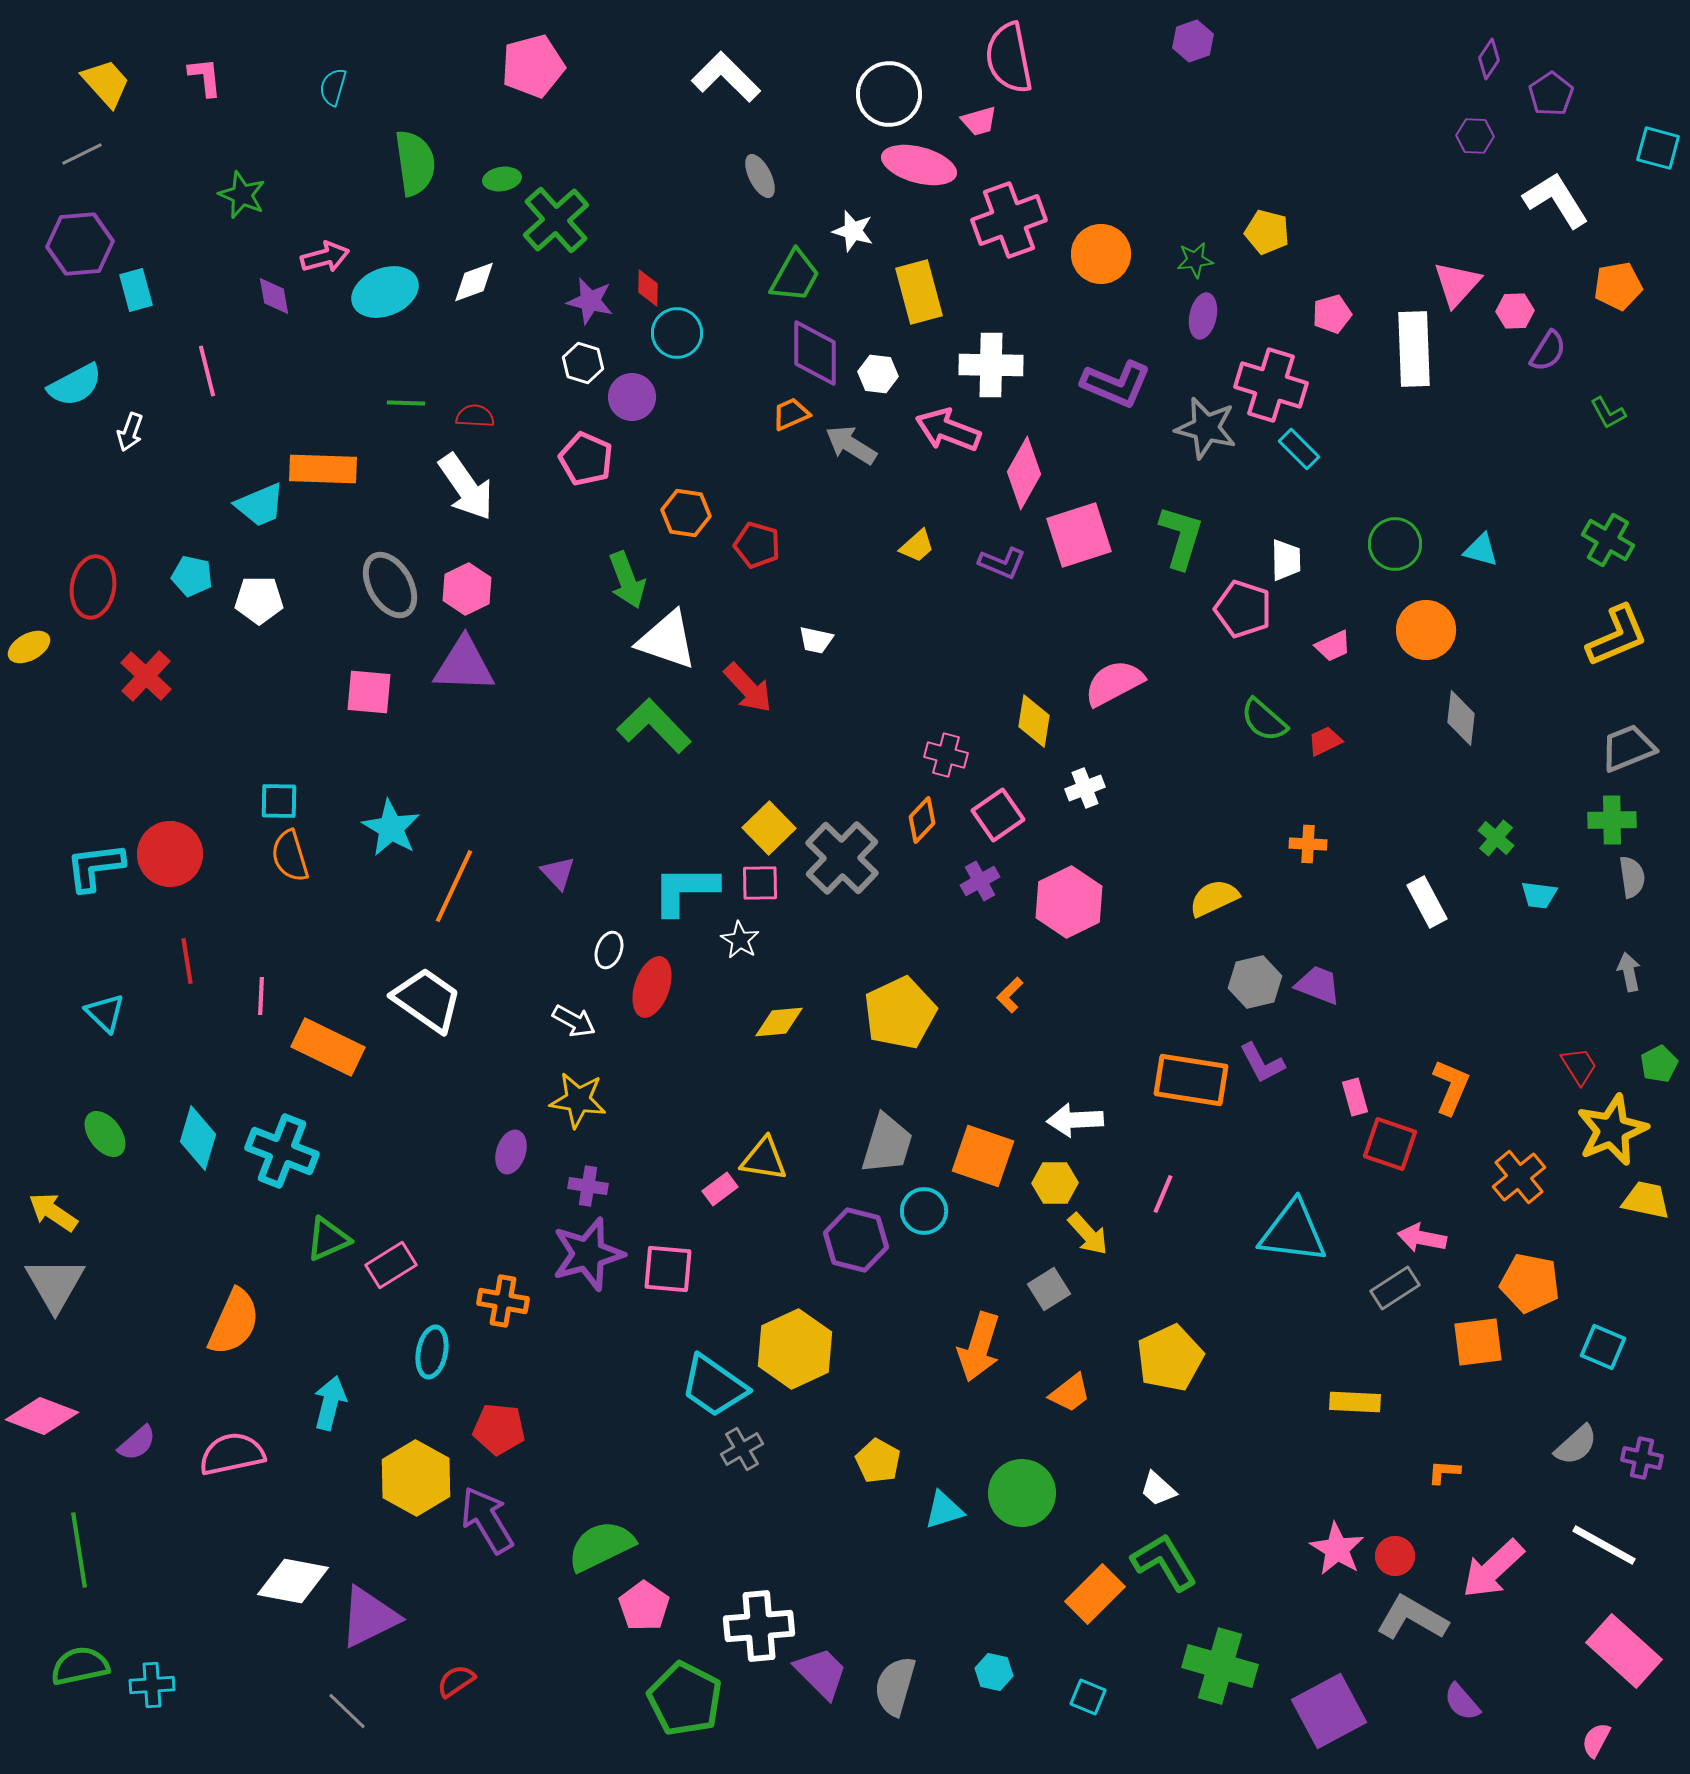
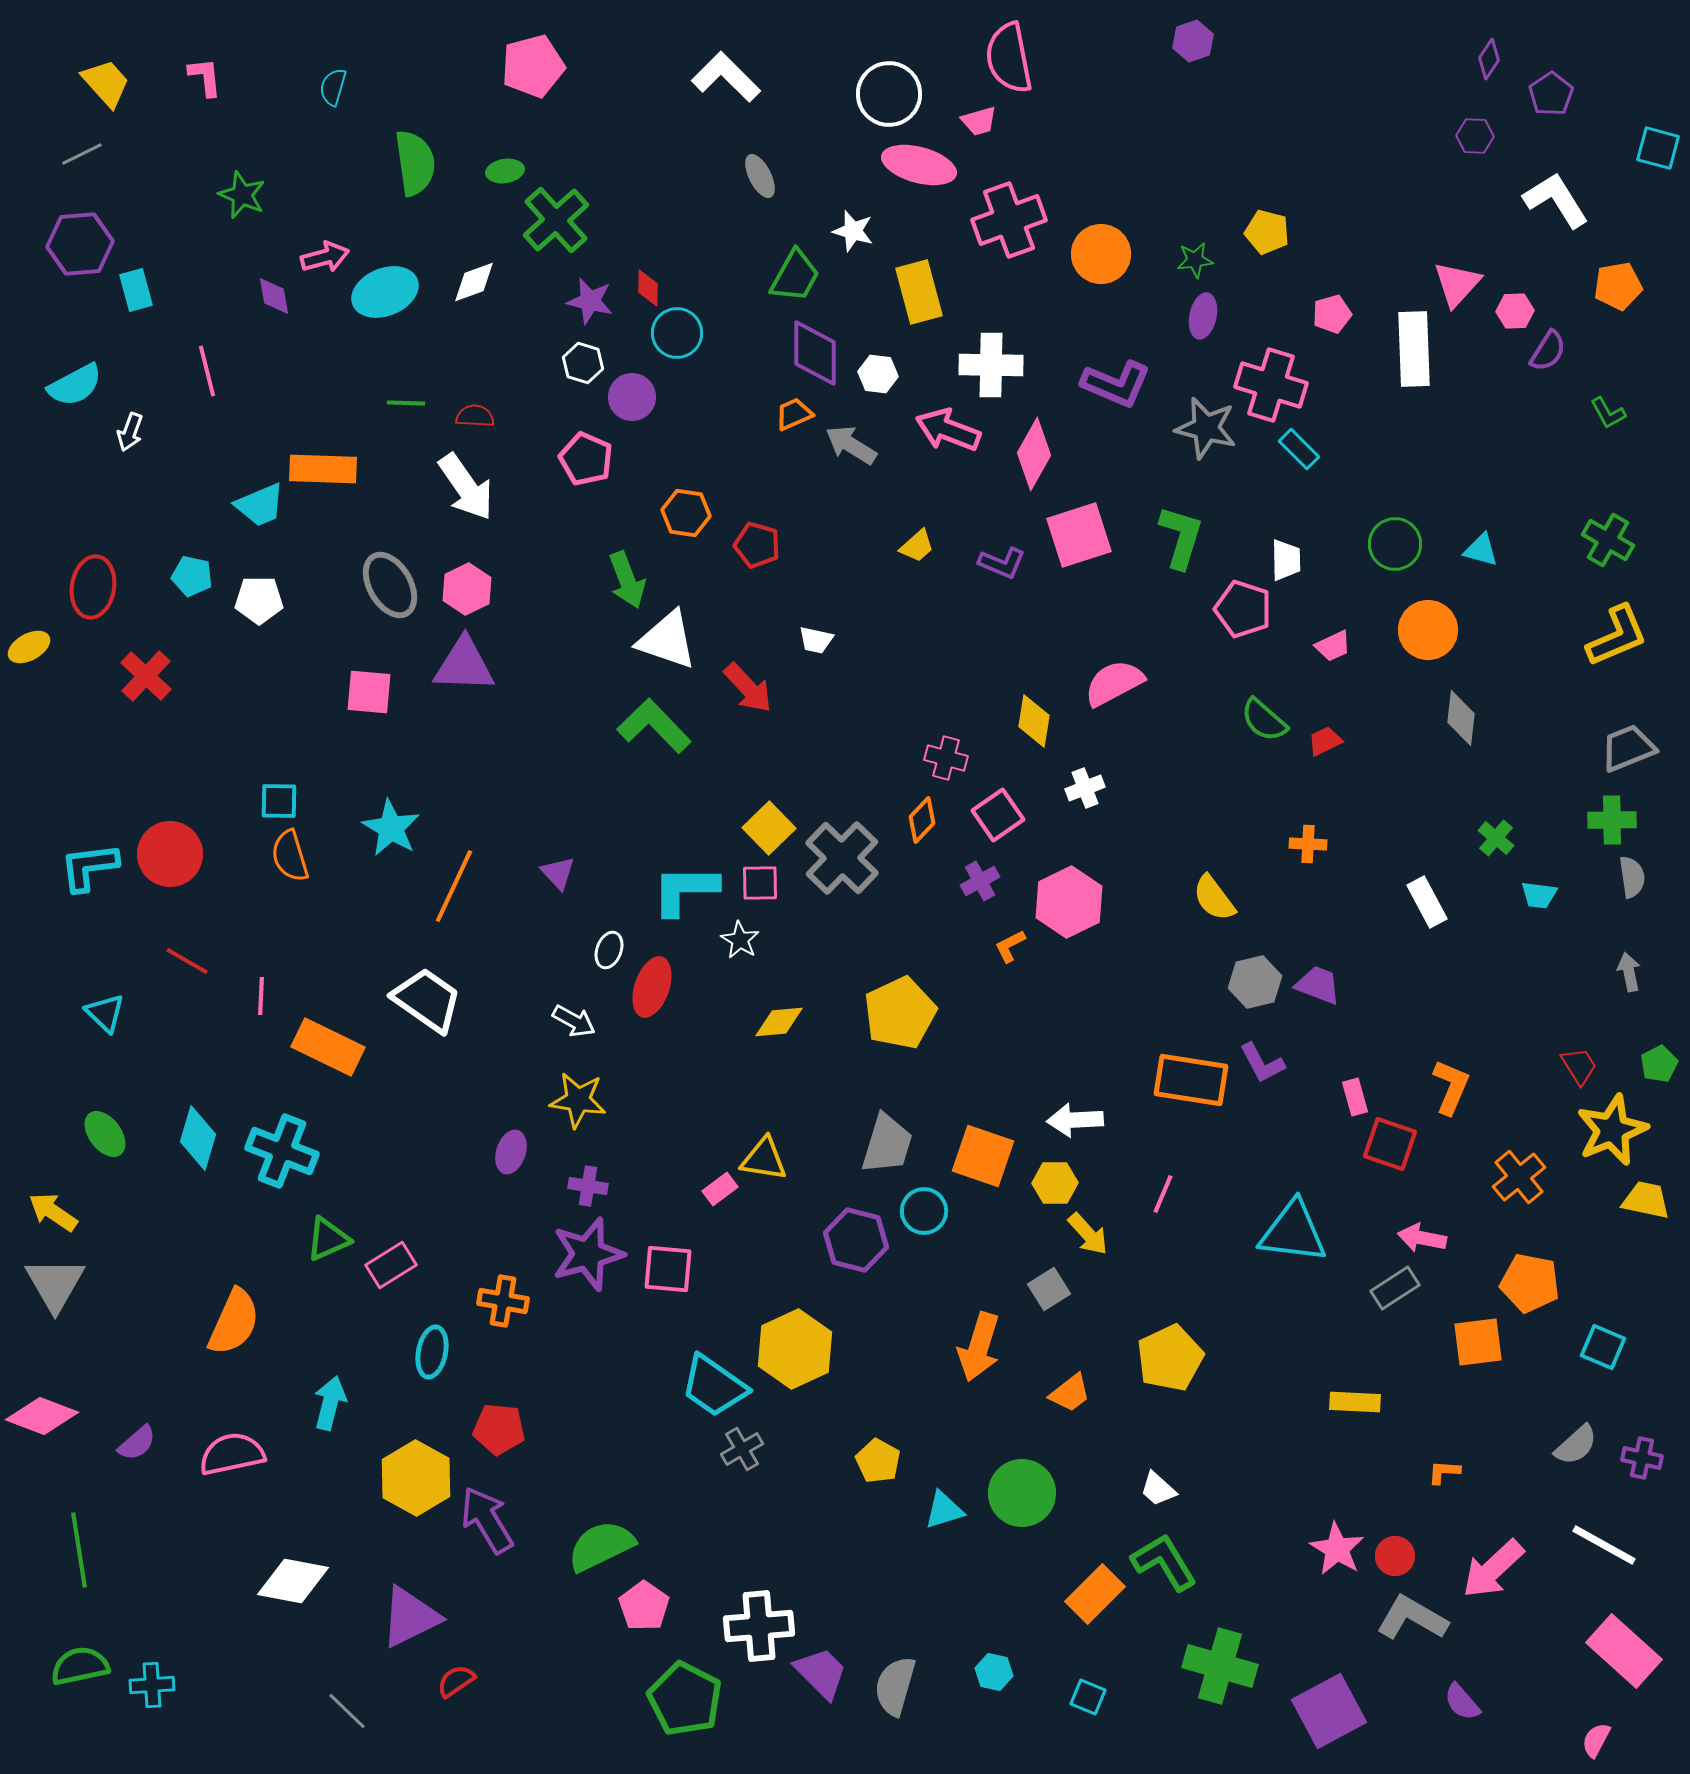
green ellipse at (502, 179): moved 3 px right, 8 px up
orange trapezoid at (791, 414): moved 3 px right
pink diamond at (1024, 473): moved 10 px right, 19 px up
orange circle at (1426, 630): moved 2 px right
pink cross at (946, 755): moved 3 px down
cyan L-shape at (95, 867): moved 6 px left
yellow semicircle at (1214, 898): rotated 102 degrees counterclockwise
red line at (187, 961): rotated 51 degrees counterclockwise
orange L-shape at (1010, 995): moved 49 px up; rotated 18 degrees clockwise
purple triangle at (369, 1617): moved 41 px right
